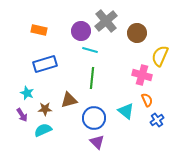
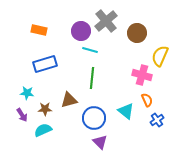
cyan star: rotated 16 degrees counterclockwise
purple triangle: moved 3 px right
